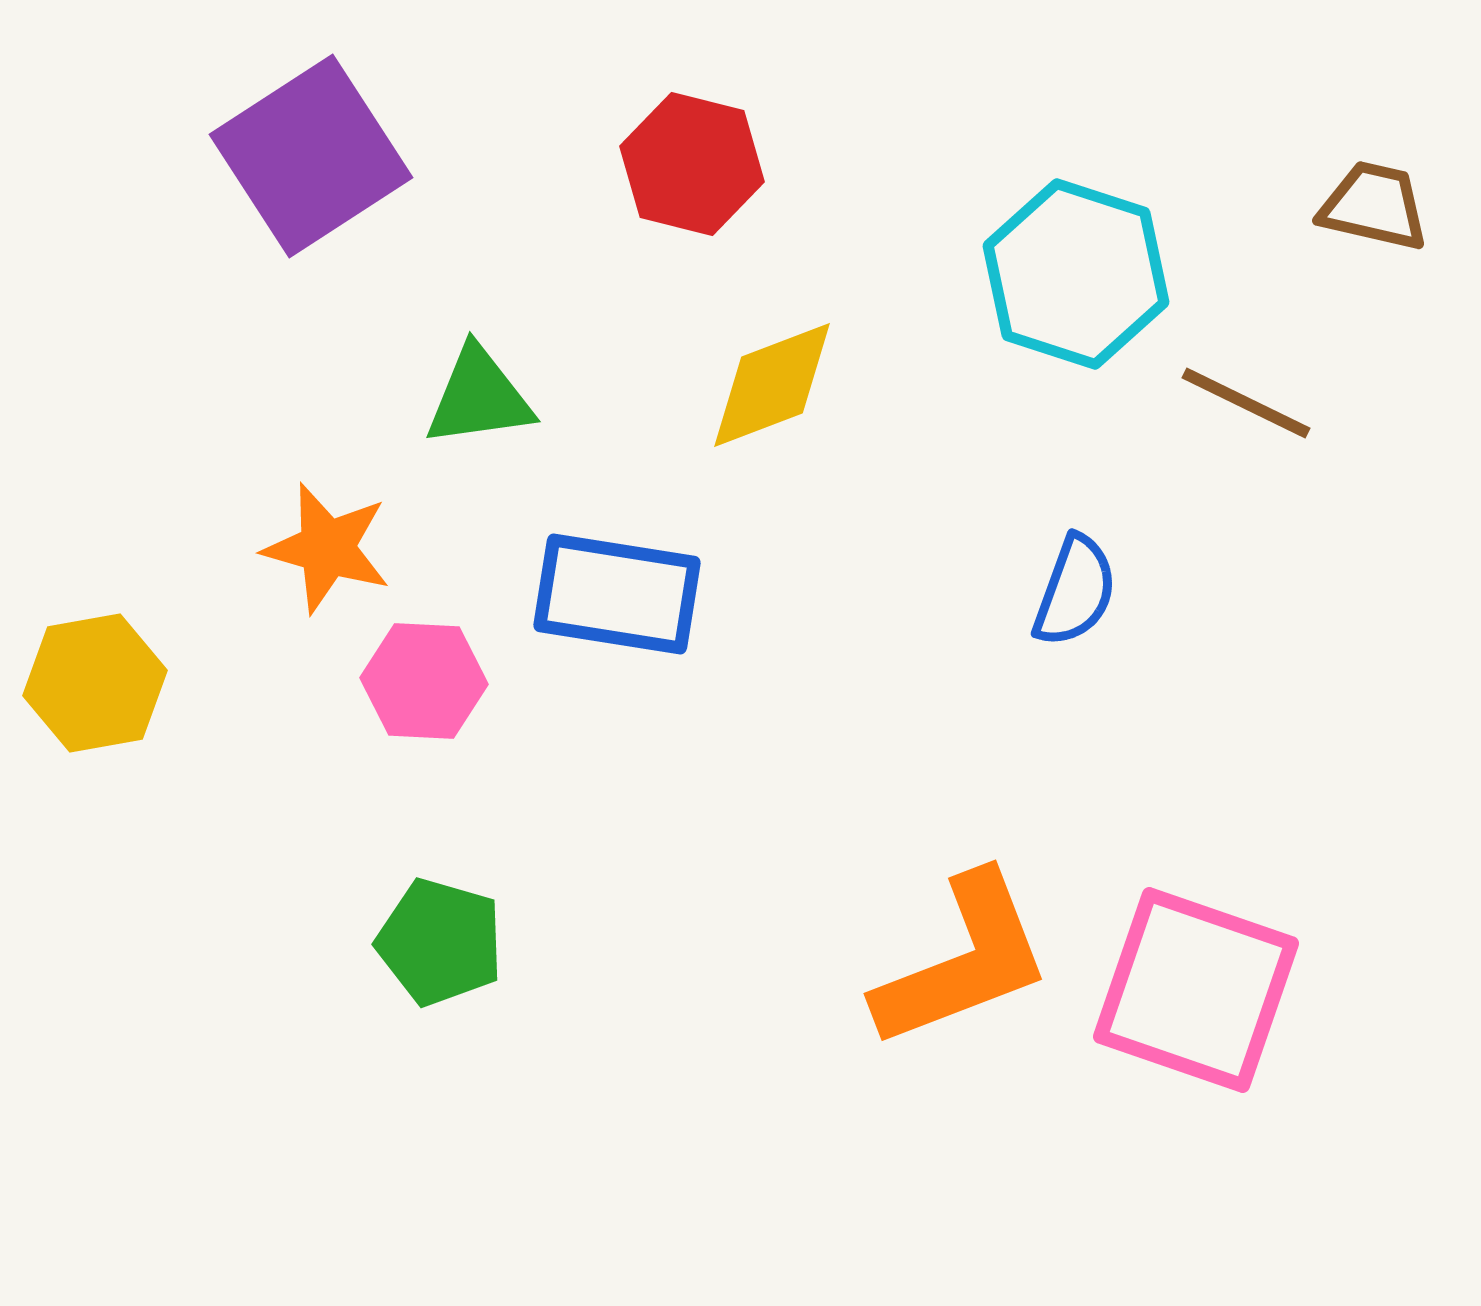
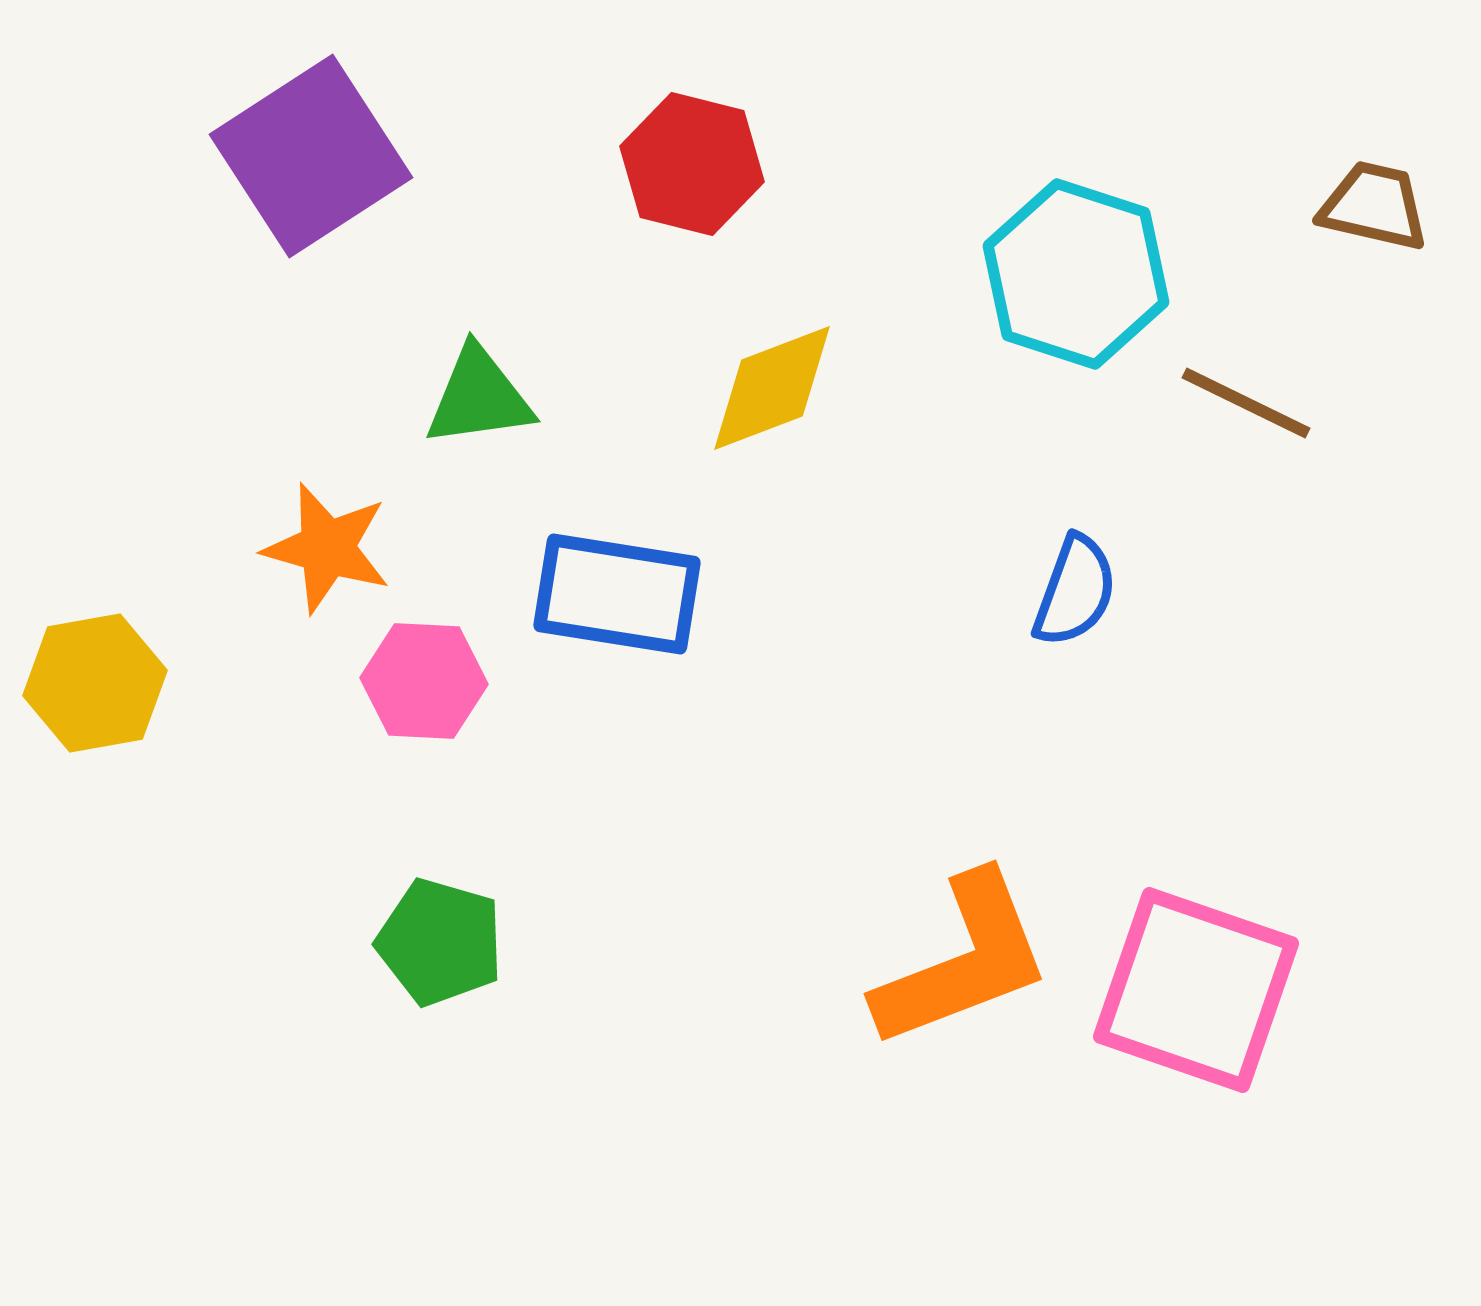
yellow diamond: moved 3 px down
